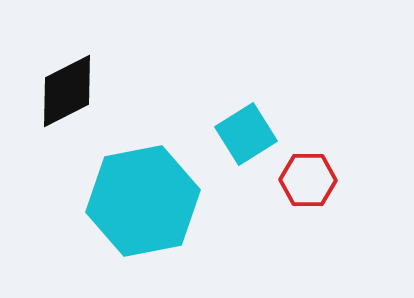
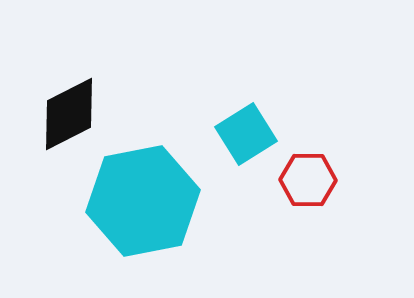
black diamond: moved 2 px right, 23 px down
